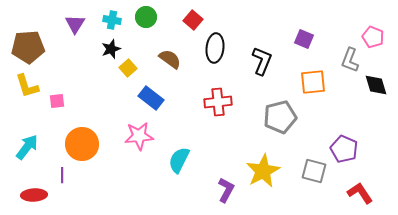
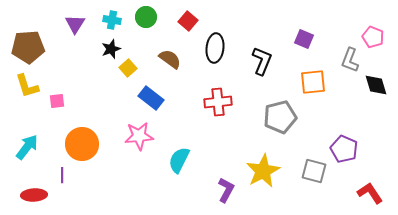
red square: moved 5 px left, 1 px down
red L-shape: moved 10 px right
